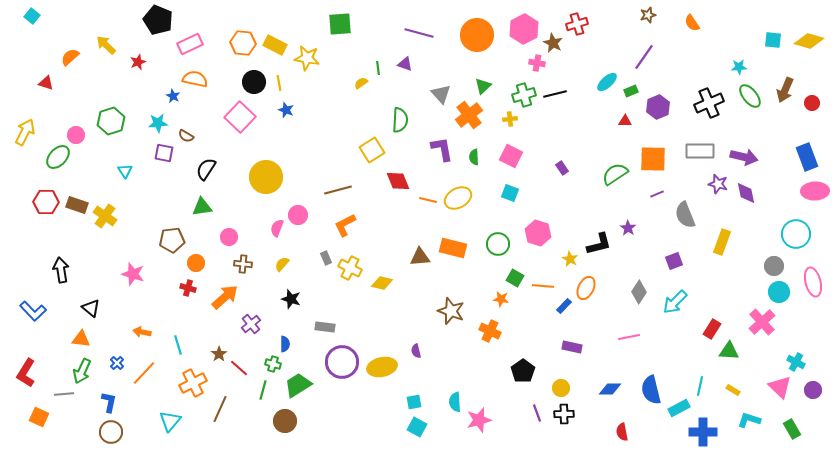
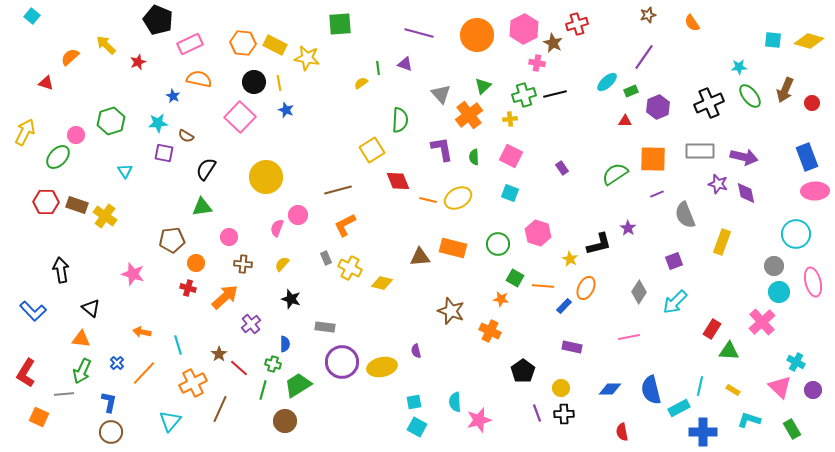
orange semicircle at (195, 79): moved 4 px right
